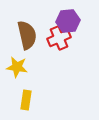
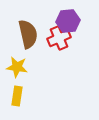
brown semicircle: moved 1 px right, 1 px up
yellow rectangle: moved 9 px left, 4 px up
